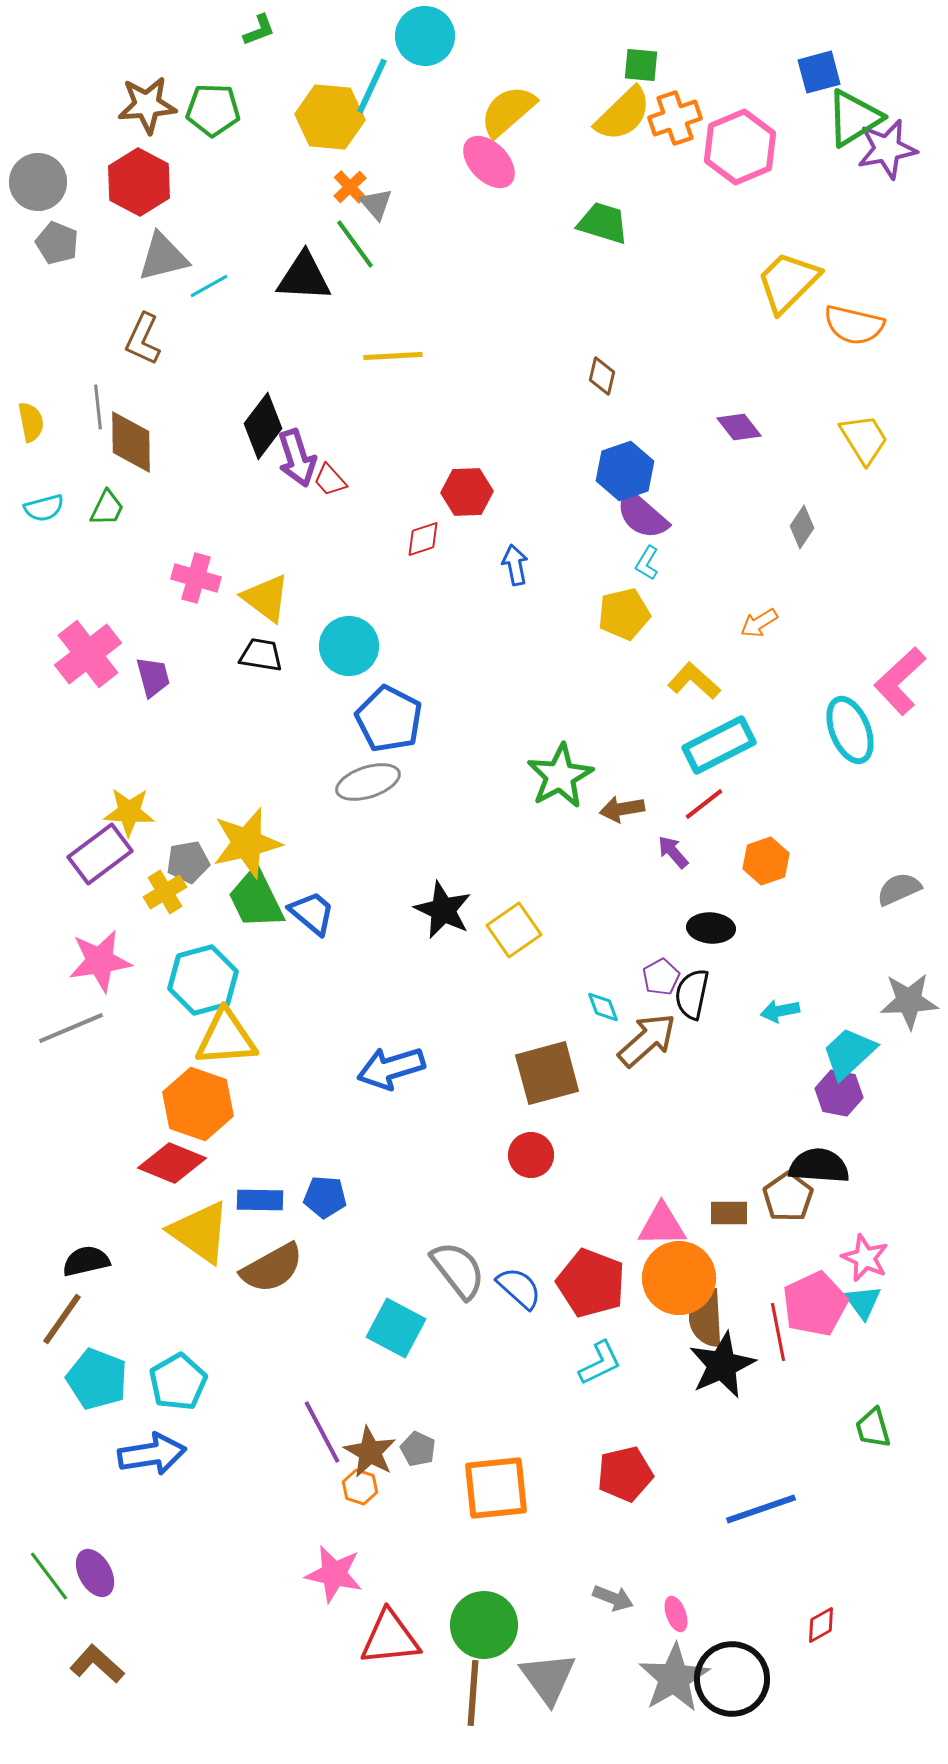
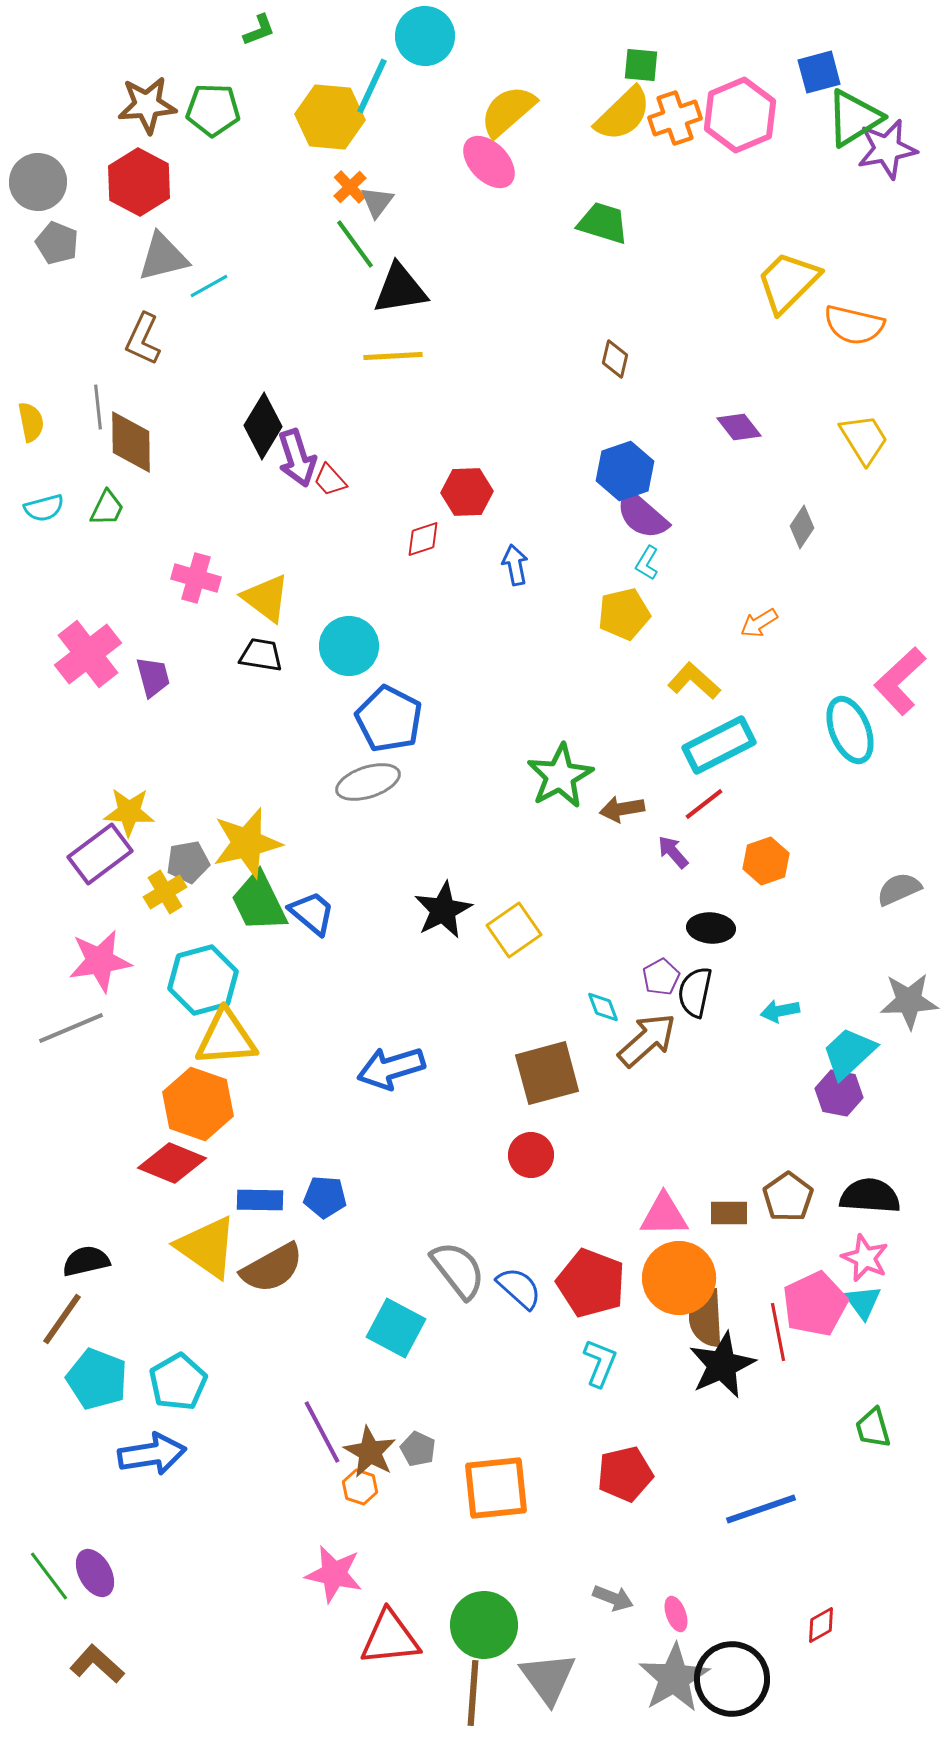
pink hexagon at (740, 147): moved 32 px up
gray triangle at (376, 204): moved 1 px right, 2 px up; rotated 18 degrees clockwise
black triangle at (304, 277): moved 96 px right, 12 px down; rotated 12 degrees counterclockwise
brown diamond at (602, 376): moved 13 px right, 17 px up
black diamond at (263, 426): rotated 6 degrees counterclockwise
green trapezoid at (256, 899): moved 3 px right, 3 px down
black star at (443, 910): rotated 20 degrees clockwise
black semicircle at (692, 994): moved 3 px right, 2 px up
black semicircle at (819, 1166): moved 51 px right, 30 px down
pink triangle at (662, 1225): moved 2 px right, 10 px up
yellow triangle at (200, 1232): moved 7 px right, 15 px down
cyan L-shape at (600, 1363): rotated 42 degrees counterclockwise
